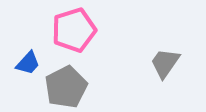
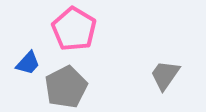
pink pentagon: moved 1 px up; rotated 24 degrees counterclockwise
gray trapezoid: moved 12 px down
